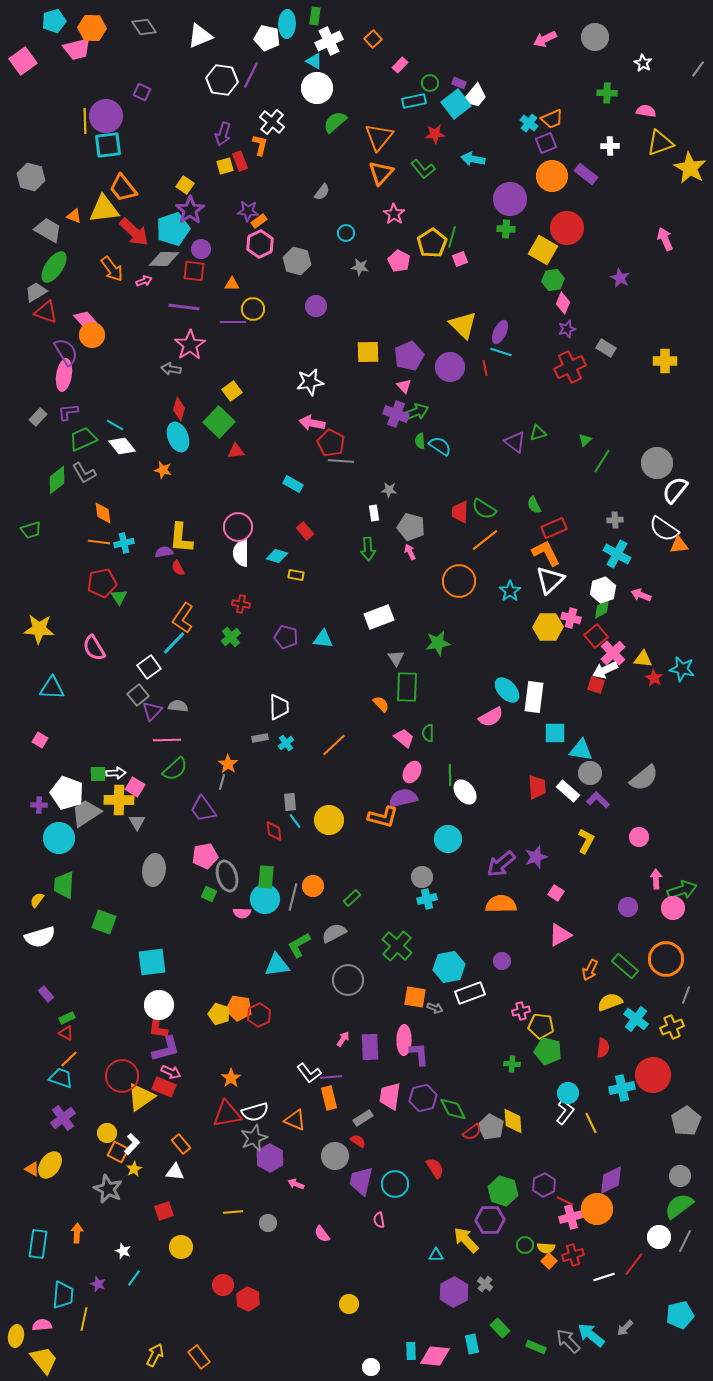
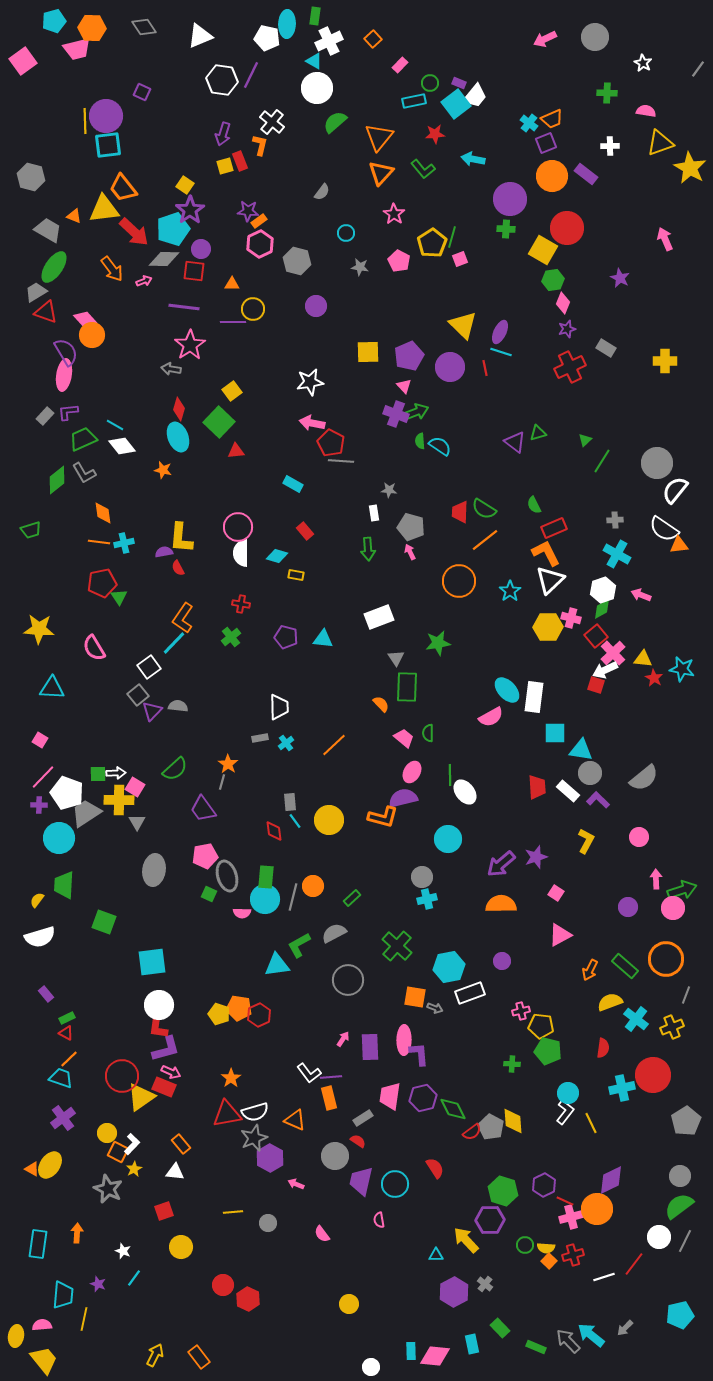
gray rectangle at (38, 417): moved 7 px right, 1 px up
pink line at (167, 740): moved 124 px left, 37 px down; rotated 44 degrees counterclockwise
